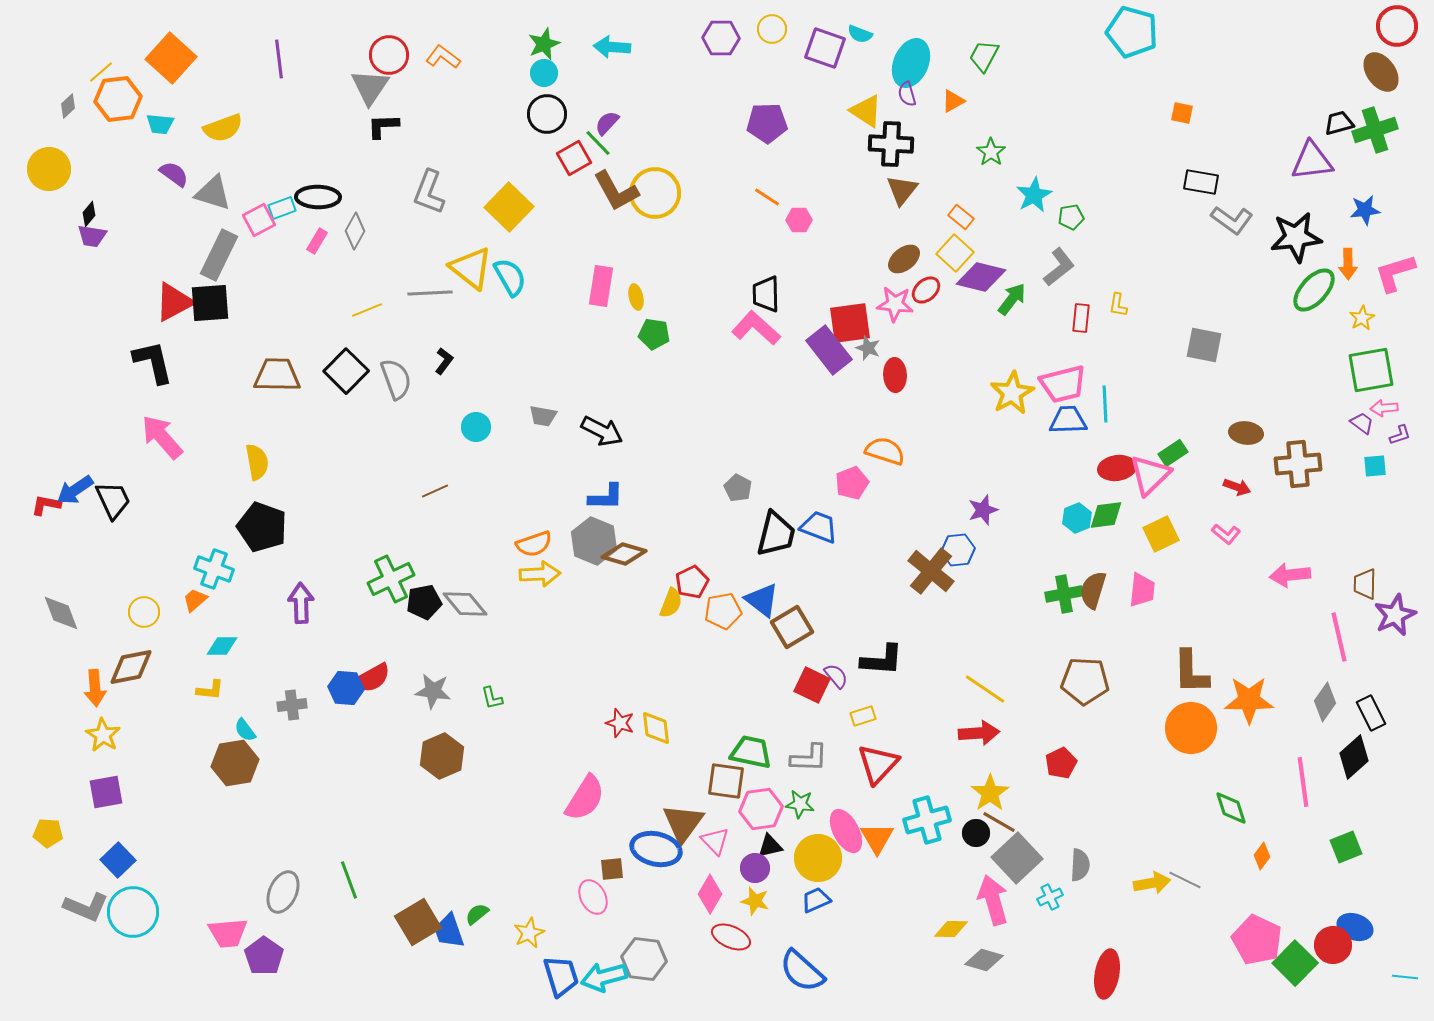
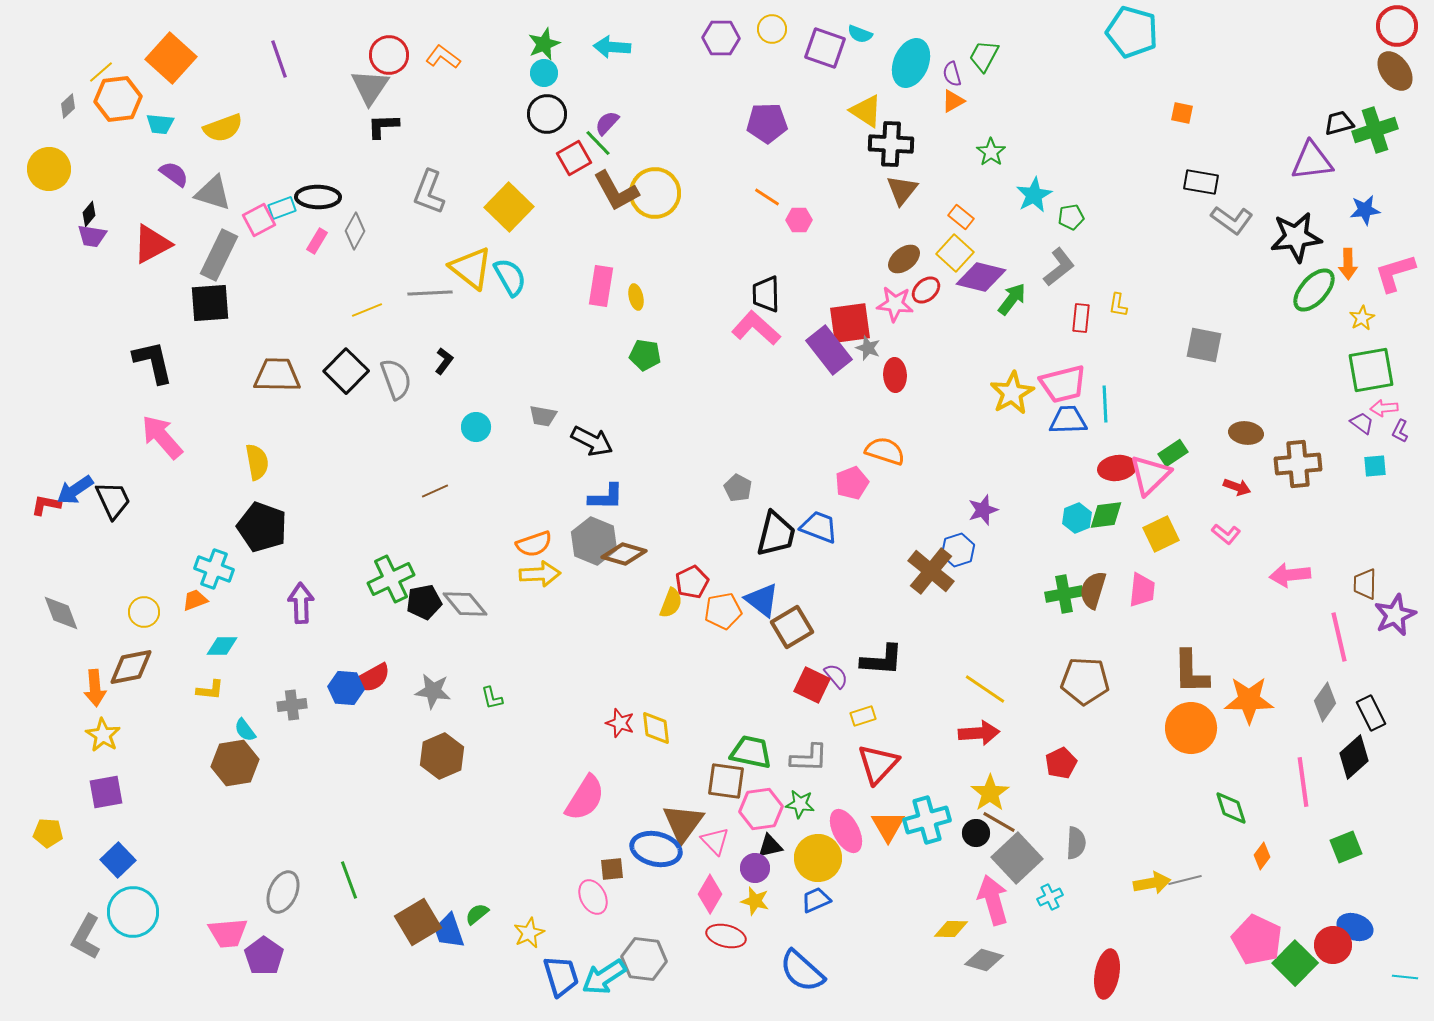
purple line at (279, 59): rotated 12 degrees counterclockwise
brown ellipse at (1381, 72): moved 14 px right, 1 px up
purple semicircle at (907, 94): moved 45 px right, 20 px up
red triangle at (174, 302): moved 22 px left, 58 px up
green pentagon at (654, 334): moved 9 px left, 21 px down
black arrow at (602, 431): moved 10 px left, 10 px down
purple L-shape at (1400, 435): moved 4 px up; rotated 135 degrees clockwise
blue hexagon at (958, 550): rotated 12 degrees counterclockwise
orange trapezoid at (195, 600): rotated 20 degrees clockwise
orange triangle at (877, 838): moved 11 px right, 12 px up
gray semicircle at (1080, 865): moved 4 px left, 22 px up
gray line at (1185, 880): rotated 40 degrees counterclockwise
gray L-shape at (86, 907): moved 30 px down; rotated 96 degrees clockwise
red ellipse at (731, 937): moved 5 px left, 1 px up; rotated 9 degrees counterclockwise
cyan arrow at (604, 977): rotated 18 degrees counterclockwise
